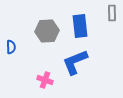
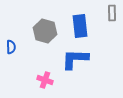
gray hexagon: moved 2 px left; rotated 20 degrees clockwise
blue L-shape: moved 3 px up; rotated 24 degrees clockwise
